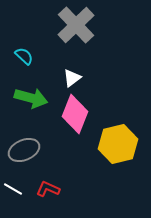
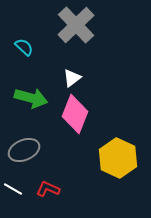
cyan semicircle: moved 9 px up
yellow hexagon: moved 14 px down; rotated 21 degrees counterclockwise
